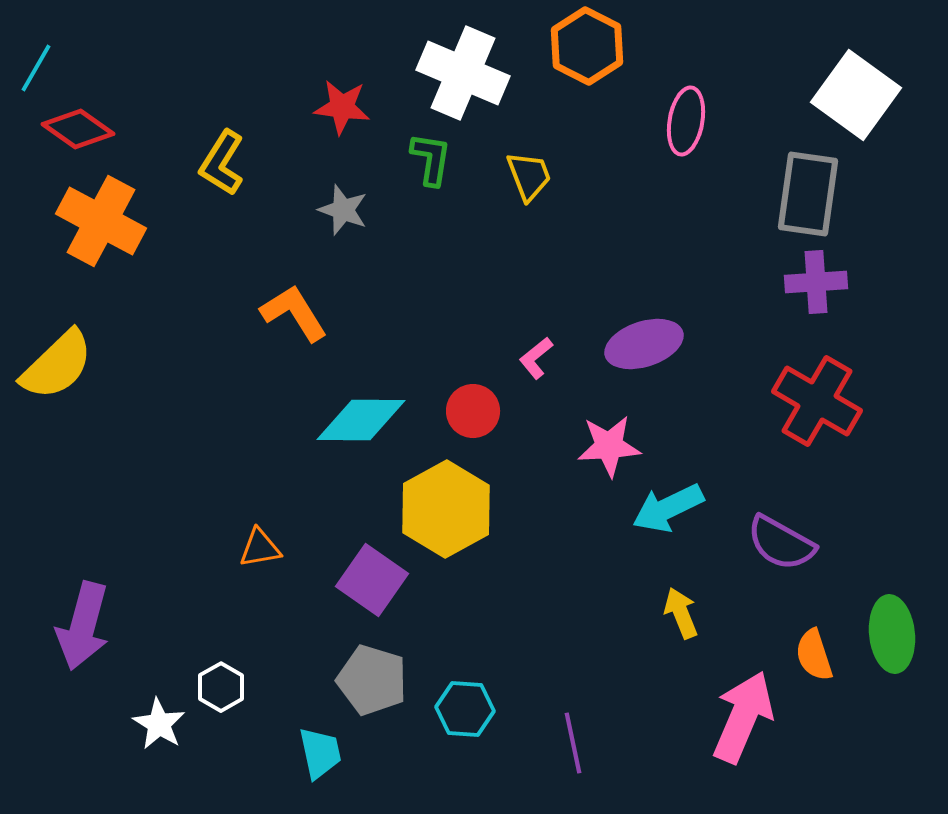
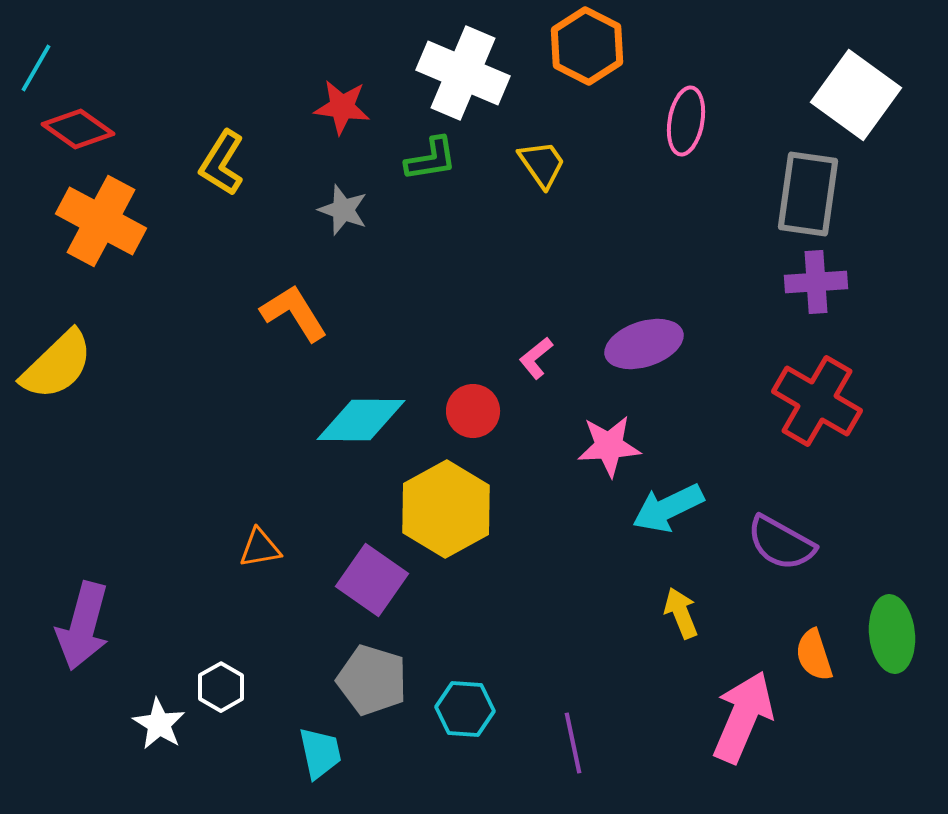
green L-shape: rotated 72 degrees clockwise
yellow trapezoid: moved 13 px right, 12 px up; rotated 14 degrees counterclockwise
